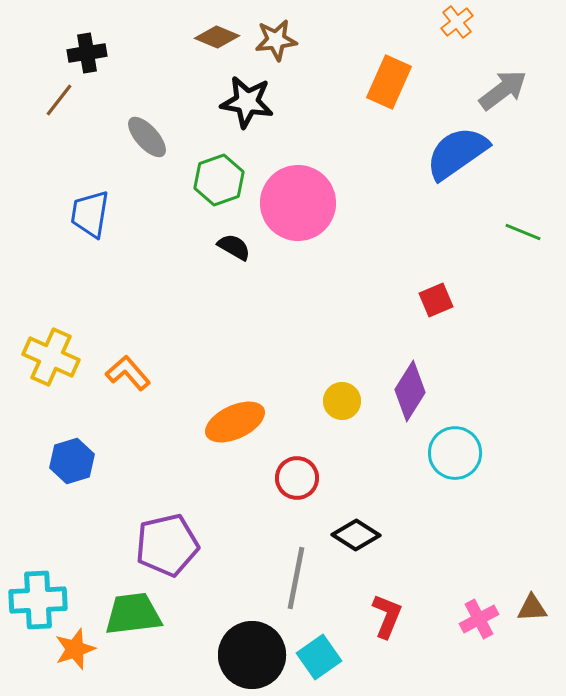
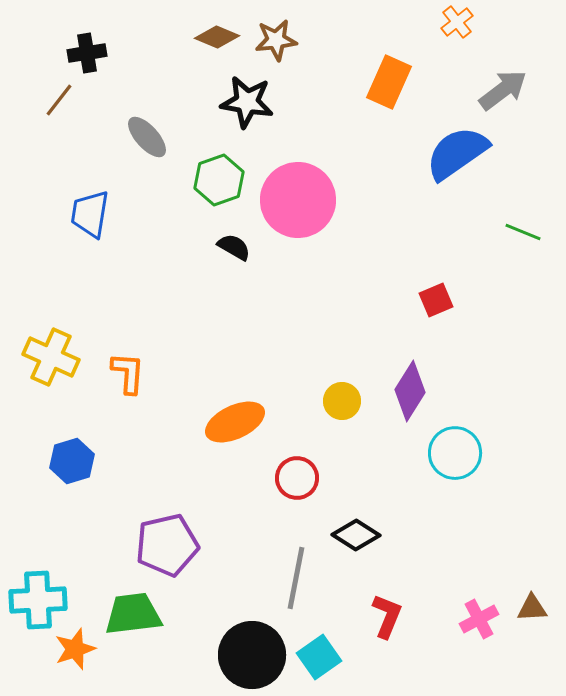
pink circle: moved 3 px up
orange L-shape: rotated 45 degrees clockwise
